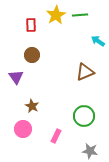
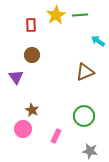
brown star: moved 4 px down
